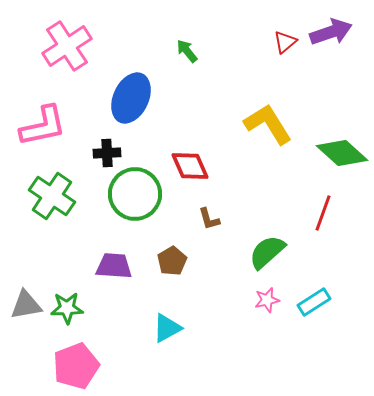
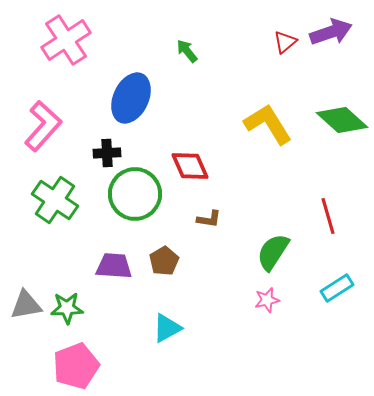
pink cross: moved 1 px left, 6 px up
pink L-shape: rotated 36 degrees counterclockwise
green diamond: moved 33 px up
green cross: moved 3 px right, 4 px down
red line: moved 5 px right, 3 px down; rotated 36 degrees counterclockwise
brown L-shape: rotated 65 degrees counterclockwise
green semicircle: moved 6 px right; rotated 15 degrees counterclockwise
brown pentagon: moved 8 px left
cyan rectangle: moved 23 px right, 14 px up
